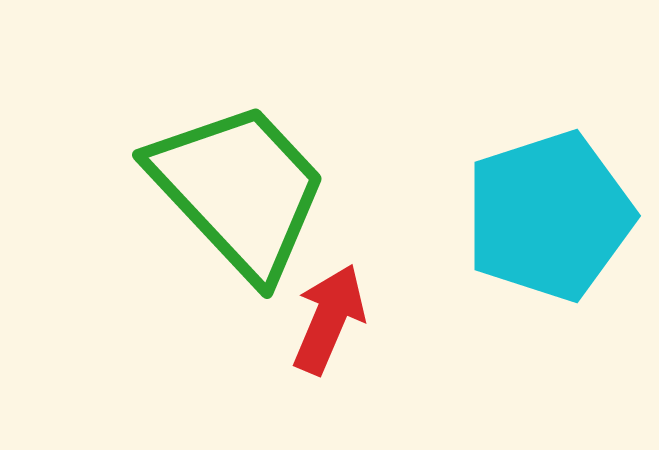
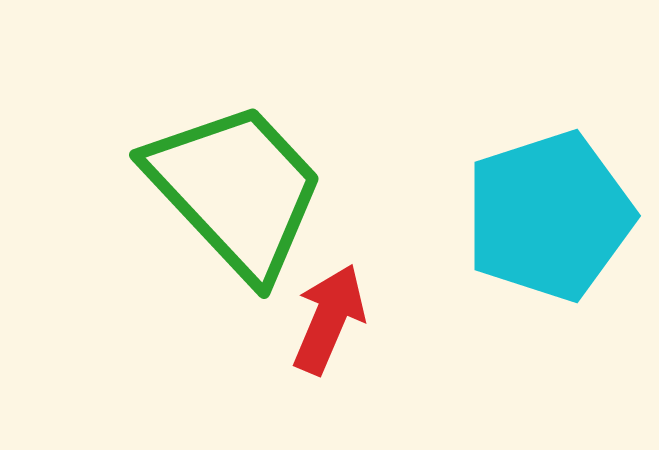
green trapezoid: moved 3 px left
